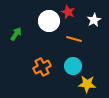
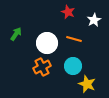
white circle: moved 2 px left, 22 px down
yellow star: rotated 18 degrees clockwise
